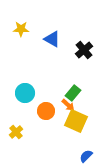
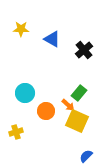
green rectangle: moved 6 px right
yellow square: moved 1 px right
yellow cross: rotated 24 degrees clockwise
